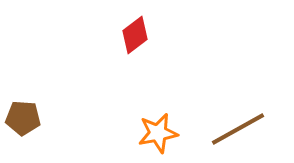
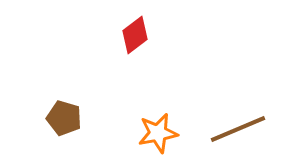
brown pentagon: moved 41 px right; rotated 12 degrees clockwise
brown line: rotated 6 degrees clockwise
